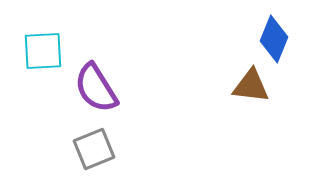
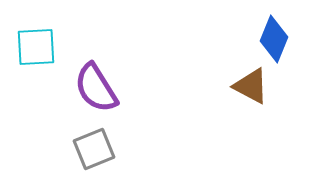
cyan square: moved 7 px left, 4 px up
brown triangle: rotated 21 degrees clockwise
